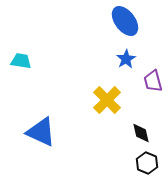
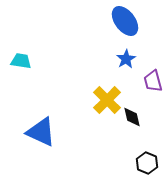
black diamond: moved 9 px left, 16 px up
